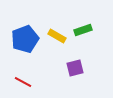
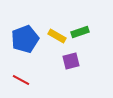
green rectangle: moved 3 px left, 2 px down
purple square: moved 4 px left, 7 px up
red line: moved 2 px left, 2 px up
